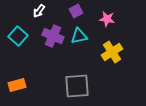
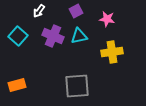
yellow cross: rotated 25 degrees clockwise
